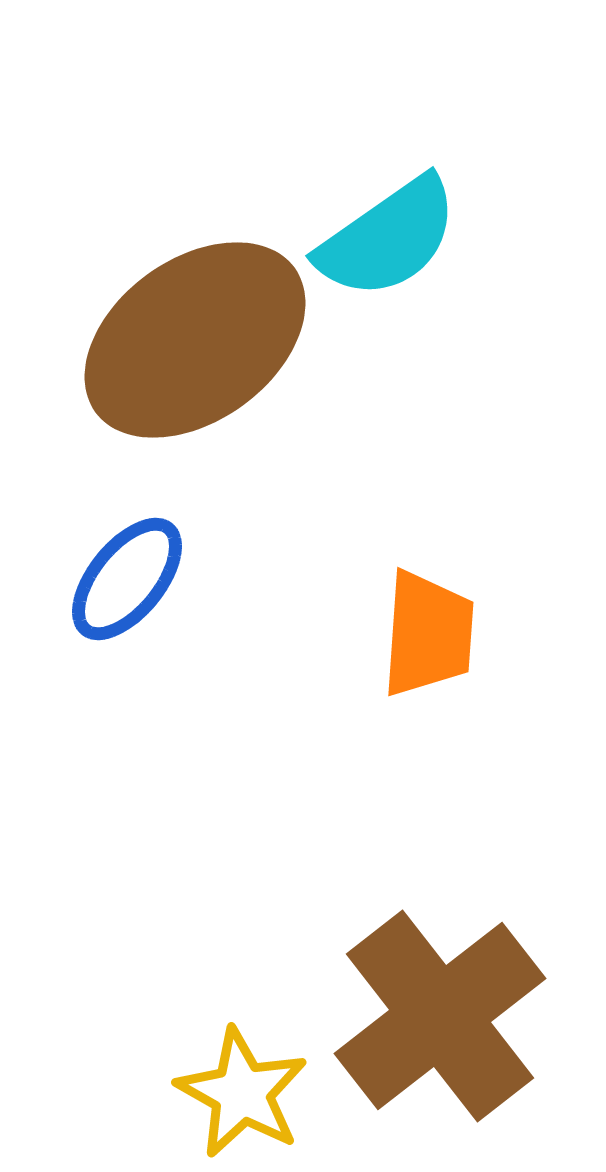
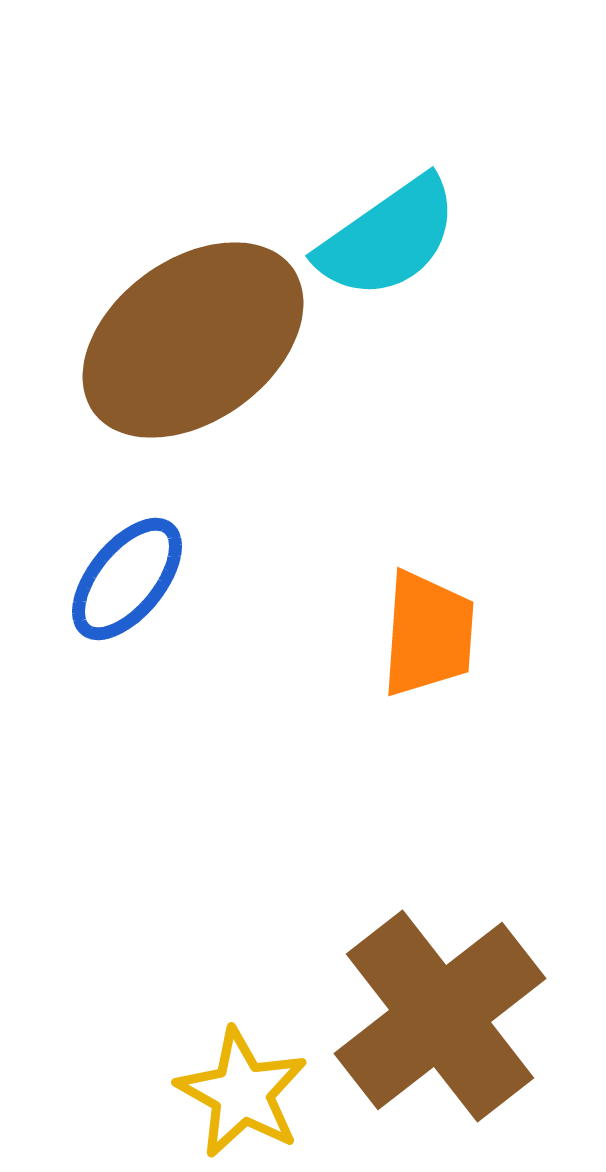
brown ellipse: moved 2 px left
